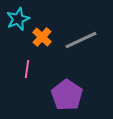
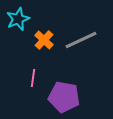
orange cross: moved 2 px right, 3 px down
pink line: moved 6 px right, 9 px down
purple pentagon: moved 3 px left, 2 px down; rotated 24 degrees counterclockwise
